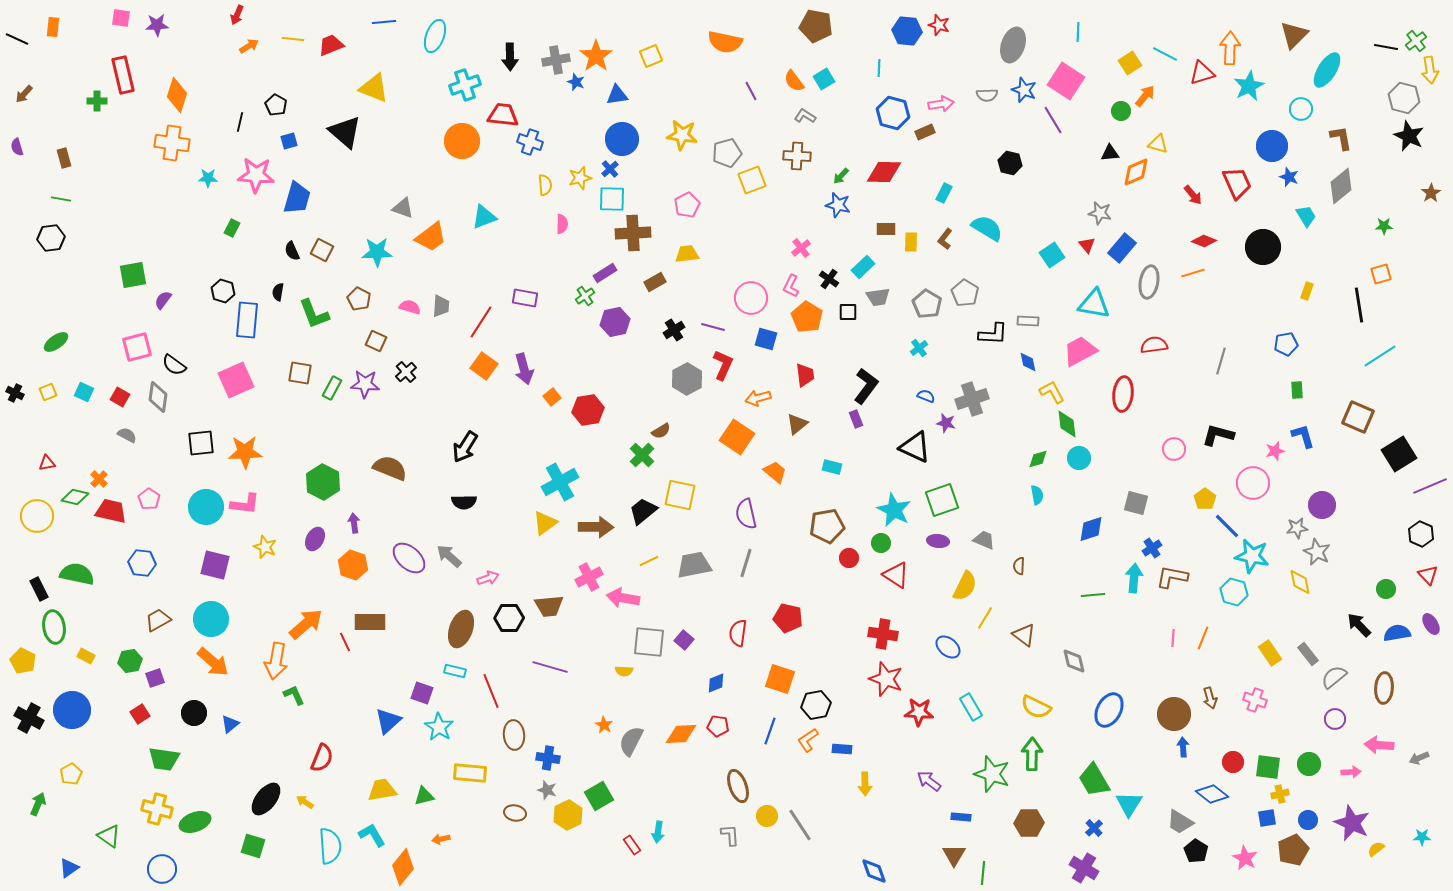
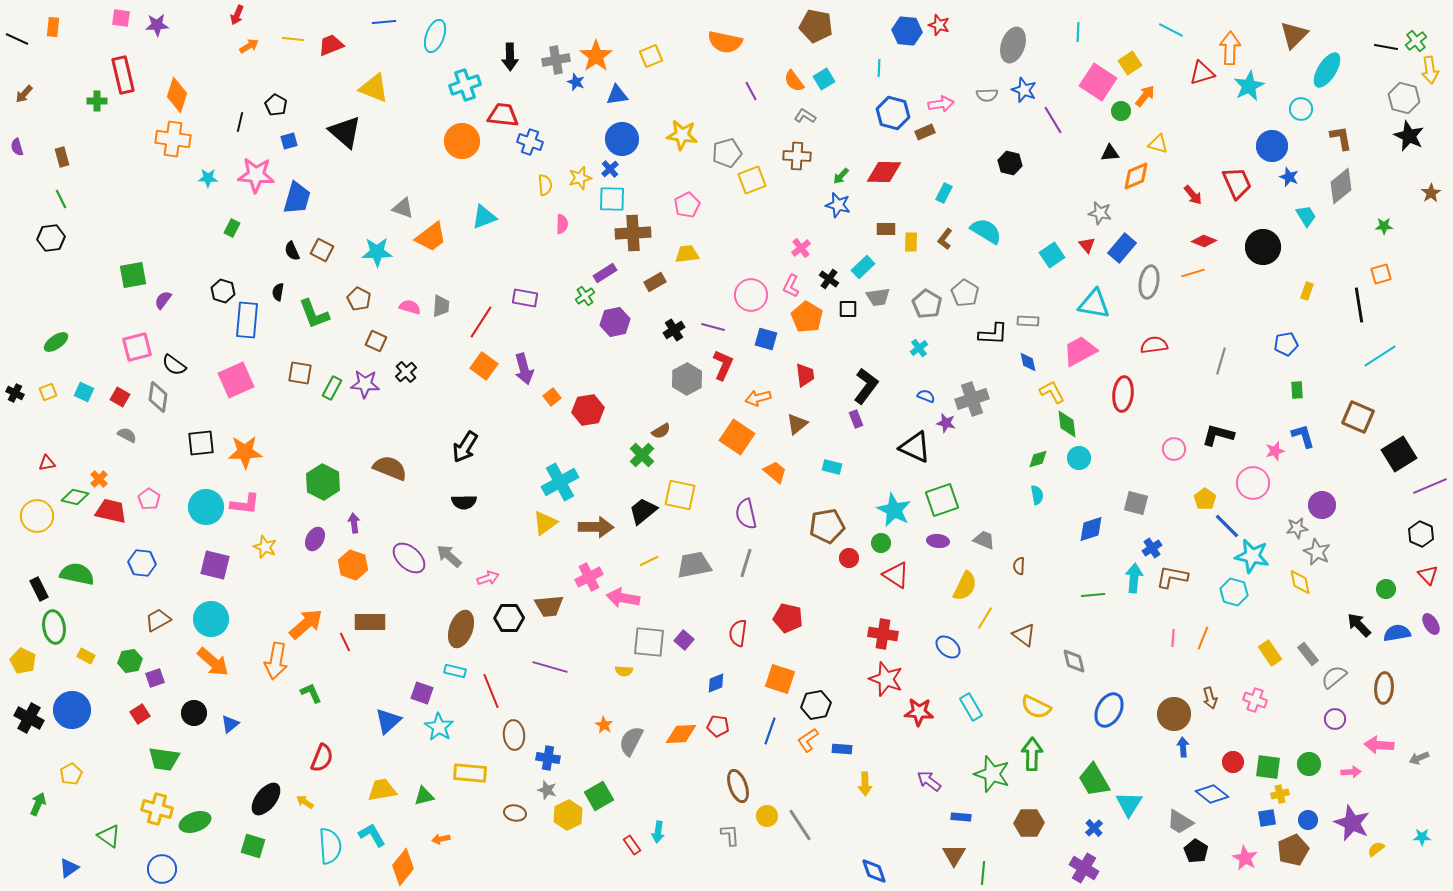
cyan line at (1165, 54): moved 6 px right, 24 px up
pink square at (1066, 81): moved 32 px right, 1 px down
orange cross at (172, 143): moved 1 px right, 4 px up
brown rectangle at (64, 158): moved 2 px left, 1 px up
orange diamond at (1136, 172): moved 4 px down
green line at (61, 199): rotated 54 degrees clockwise
cyan semicircle at (987, 228): moved 1 px left, 3 px down
pink circle at (751, 298): moved 3 px up
black square at (848, 312): moved 3 px up
green L-shape at (294, 695): moved 17 px right, 2 px up
